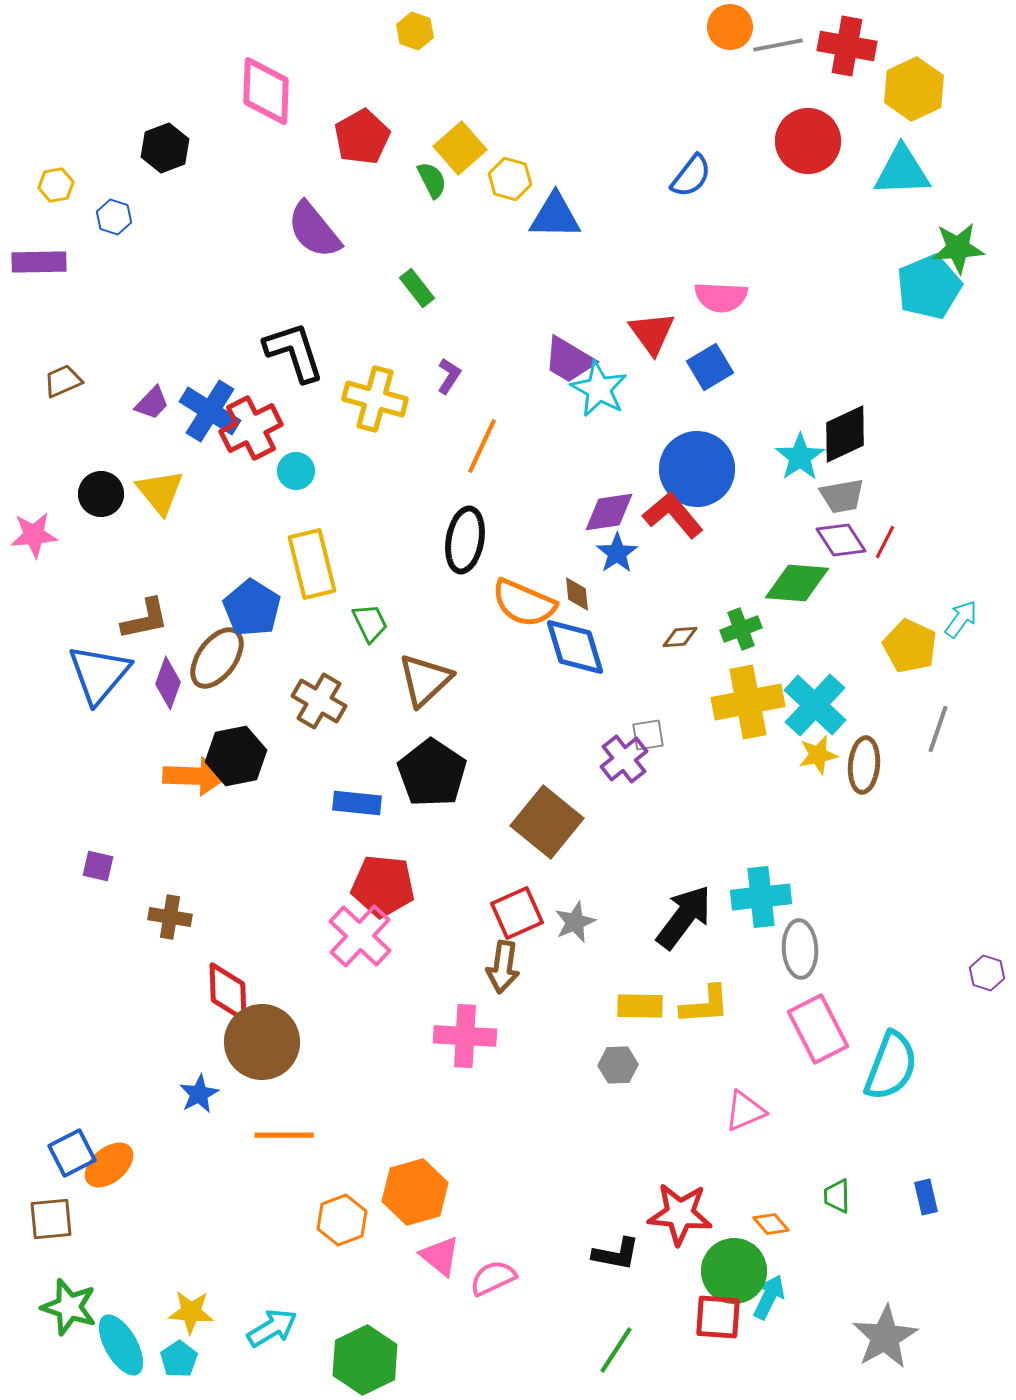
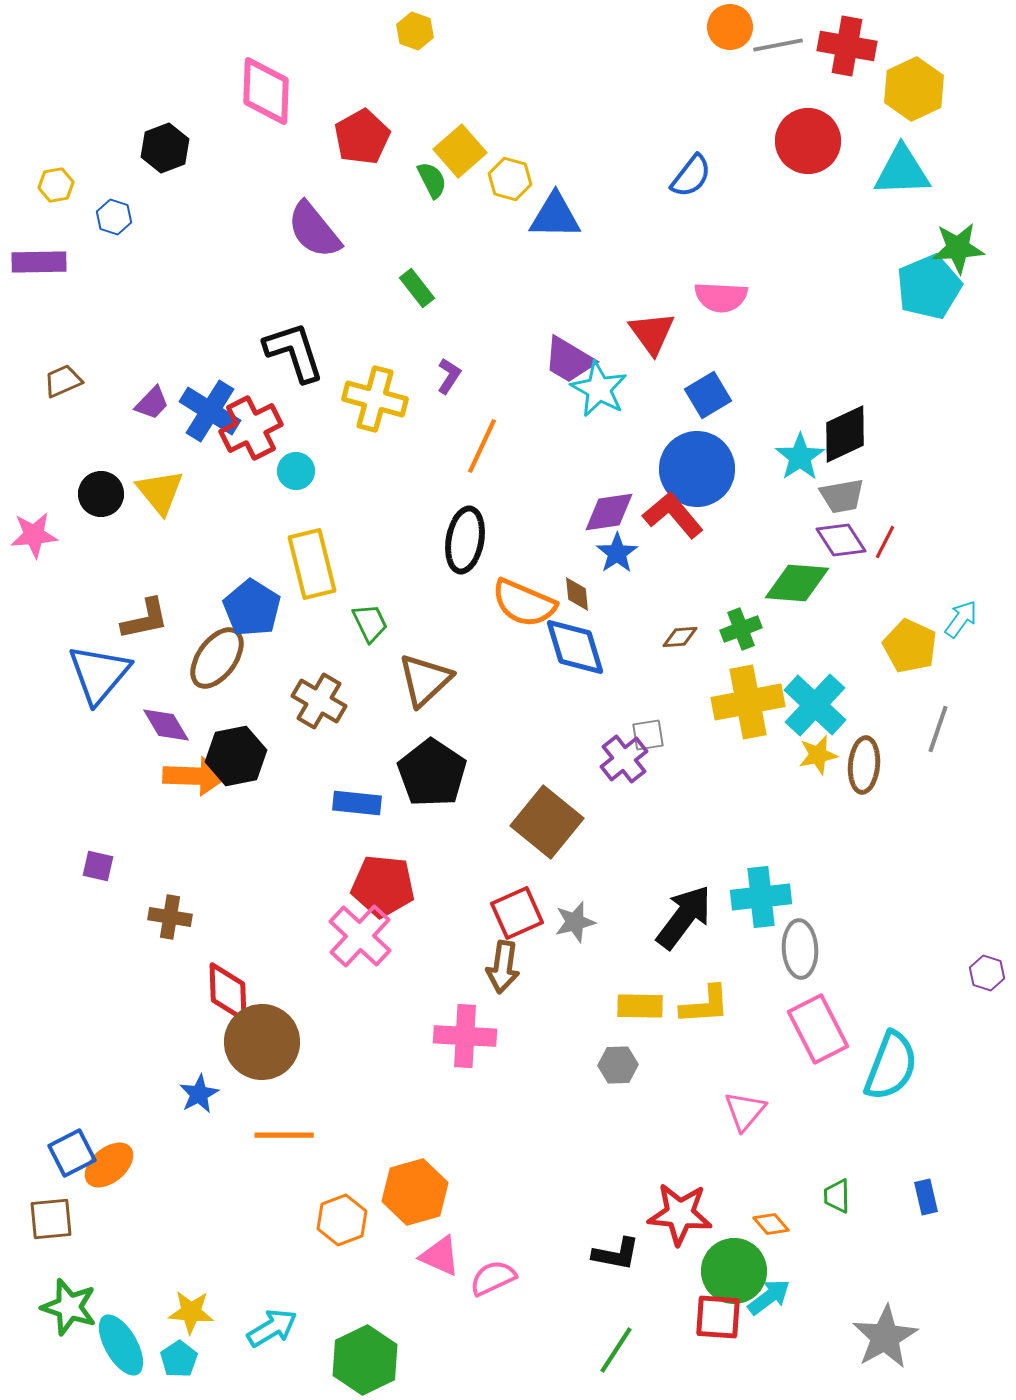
yellow square at (460, 148): moved 3 px down
blue square at (710, 367): moved 2 px left, 28 px down
purple diamond at (168, 683): moved 2 px left, 42 px down; rotated 51 degrees counterclockwise
gray star at (575, 922): rotated 9 degrees clockwise
pink triangle at (745, 1111): rotated 27 degrees counterclockwise
pink triangle at (440, 1256): rotated 15 degrees counterclockwise
cyan arrow at (769, 1297): rotated 27 degrees clockwise
